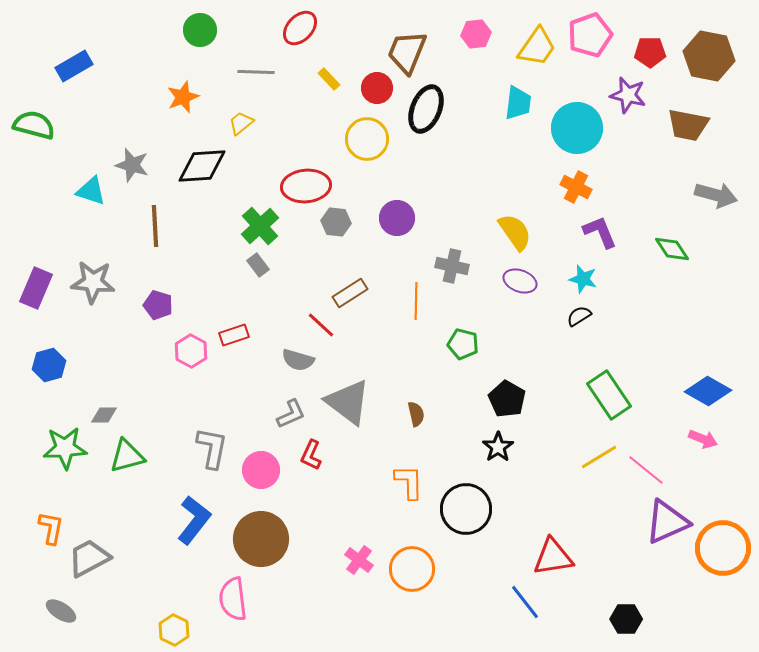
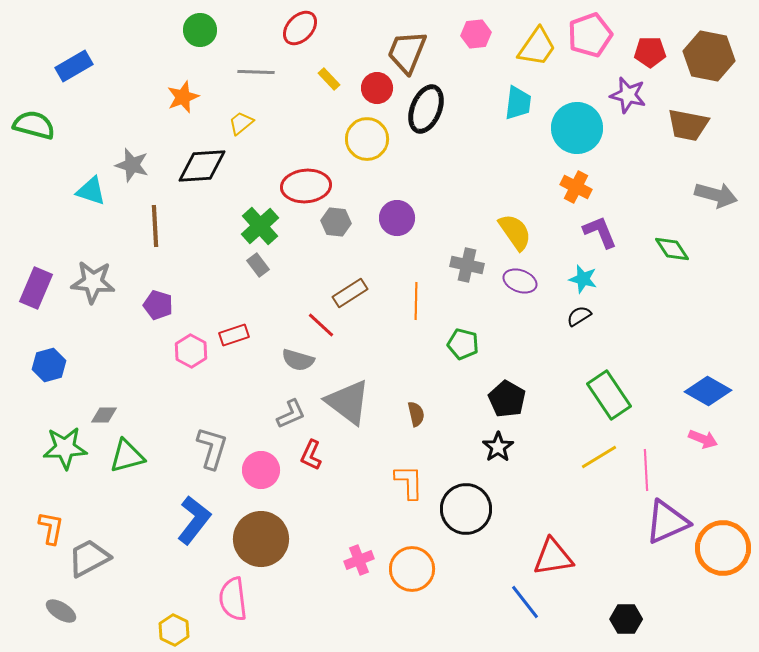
gray cross at (452, 266): moved 15 px right, 1 px up
gray L-shape at (212, 448): rotated 6 degrees clockwise
pink line at (646, 470): rotated 48 degrees clockwise
pink cross at (359, 560): rotated 32 degrees clockwise
